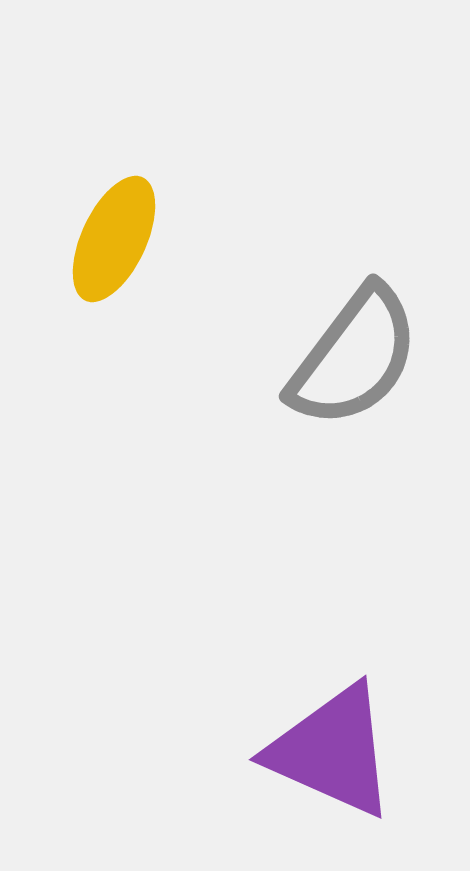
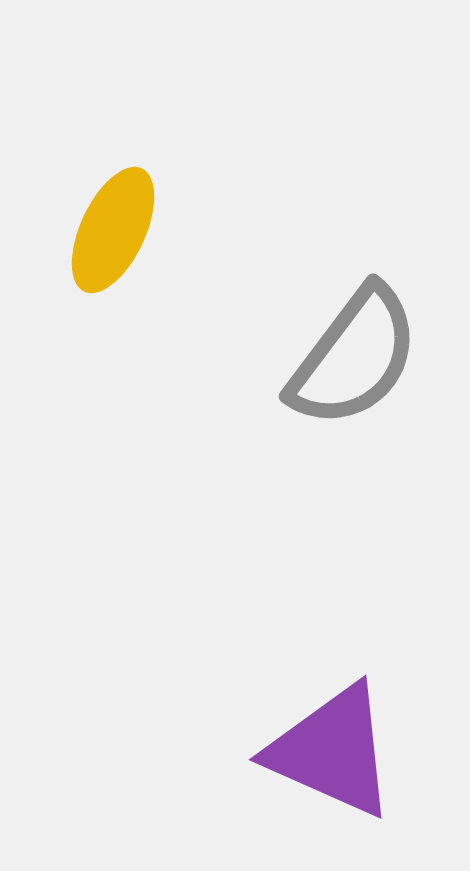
yellow ellipse: moved 1 px left, 9 px up
